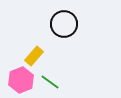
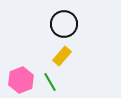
yellow rectangle: moved 28 px right
green line: rotated 24 degrees clockwise
